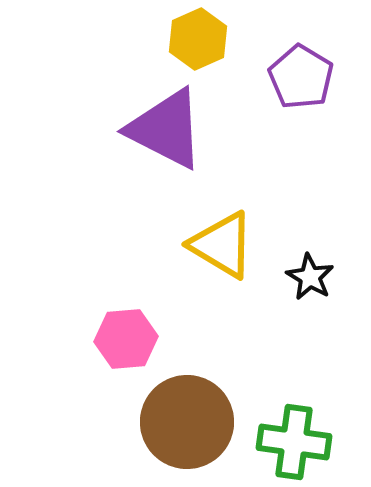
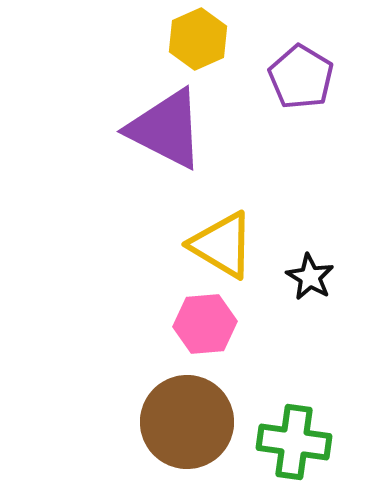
pink hexagon: moved 79 px right, 15 px up
